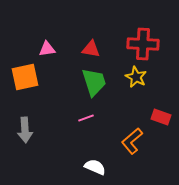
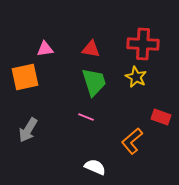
pink triangle: moved 2 px left
pink line: moved 1 px up; rotated 42 degrees clockwise
gray arrow: moved 3 px right; rotated 35 degrees clockwise
